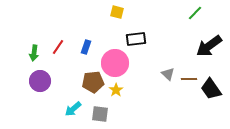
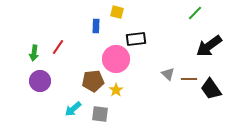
blue rectangle: moved 10 px right, 21 px up; rotated 16 degrees counterclockwise
pink circle: moved 1 px right, 4 px up
brown pentagon: moved 1 px up
